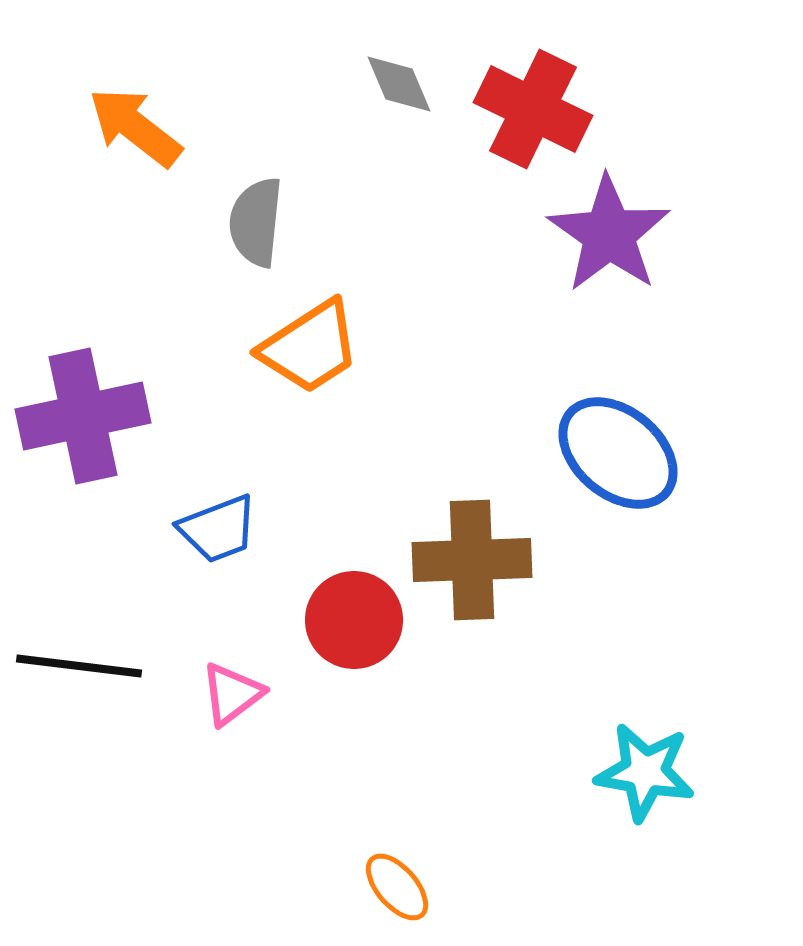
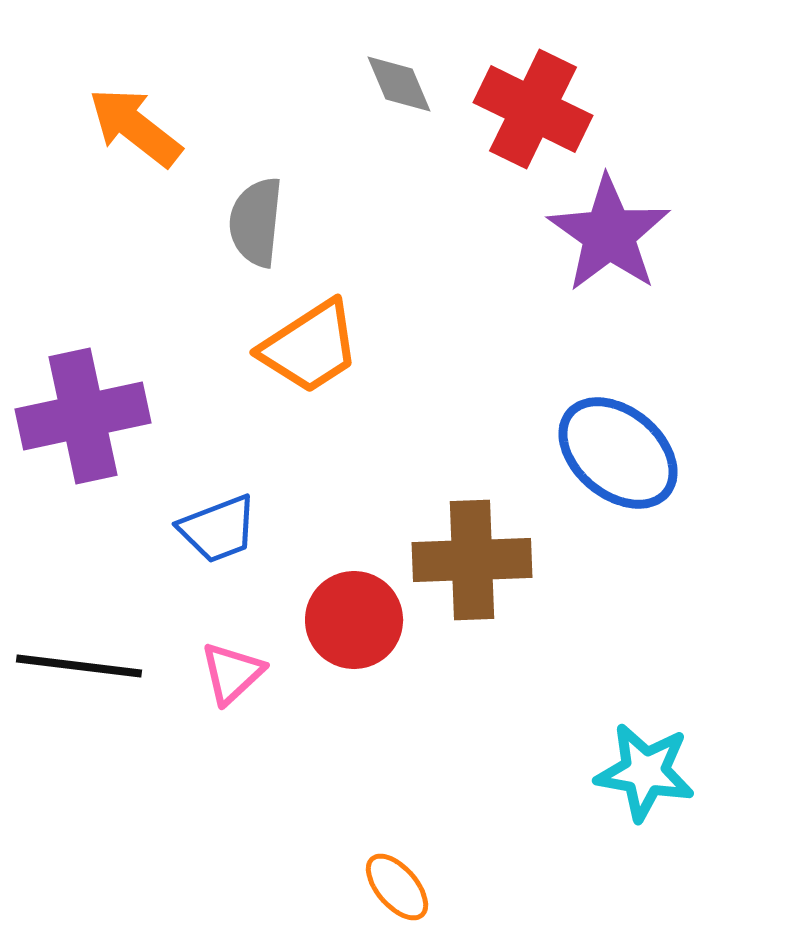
pink triangle: moved 21 px up; rotated 6 degrees counterclockwise
